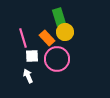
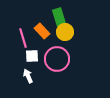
orange rectangle: moved 5 px left, 7 px up
